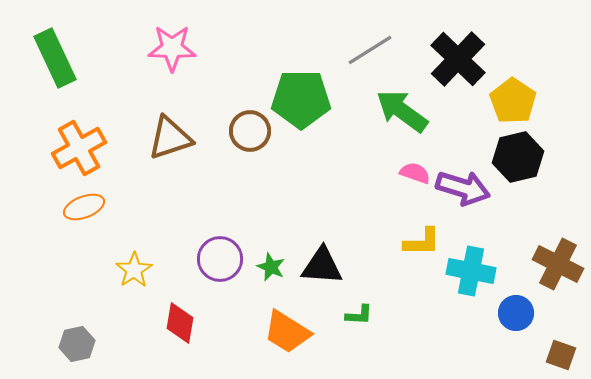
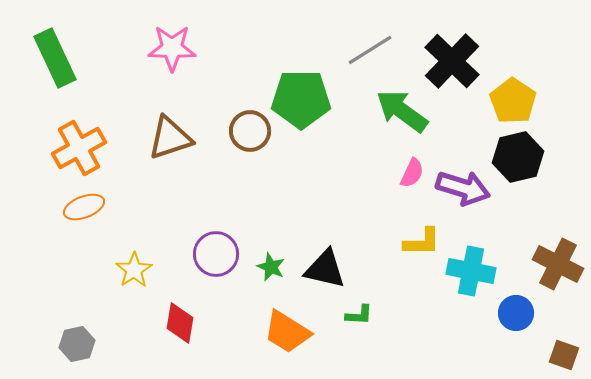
black cross: moved 6 px left, 2 px down
pink semicircle: moved 3 px left; rotated 96 degrees clockwise
purple circle: moved 4 px left, 5 px up
black triangle: moved 3 px right, 3 px down; rotated 9 degrees clockwise
brown square: moved 3 px right
